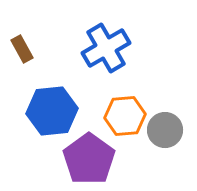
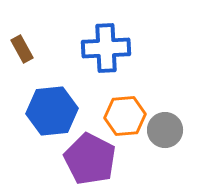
blue cross: rotated 27 degrees clockwise
purple pentagon: moved 1 px right; rotated 9 degrees counterclockwise
